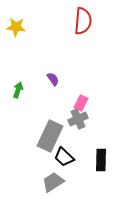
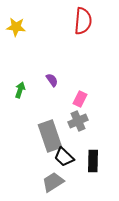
purple semicircle: moved 1 px left, 1 px down
green arrow: moved 2 px right
pink rectangle: moved 1 px left, 4 px up
gray cross: moved 2 px down
gray rectangle: rotated 44 degrees counterclockwise
black rectangle: moved 8 px left, 1 px down
